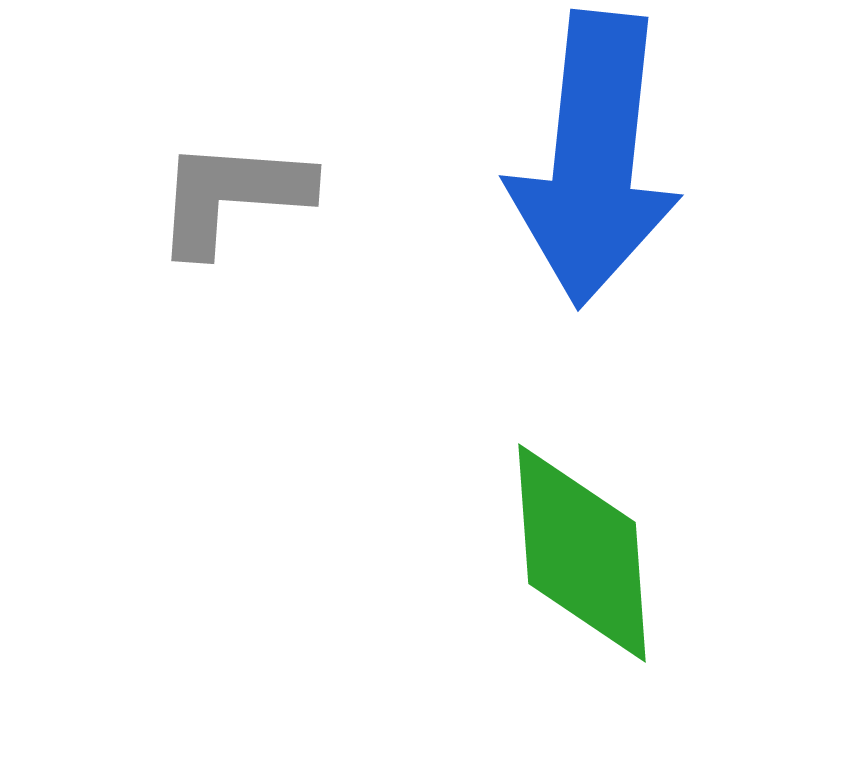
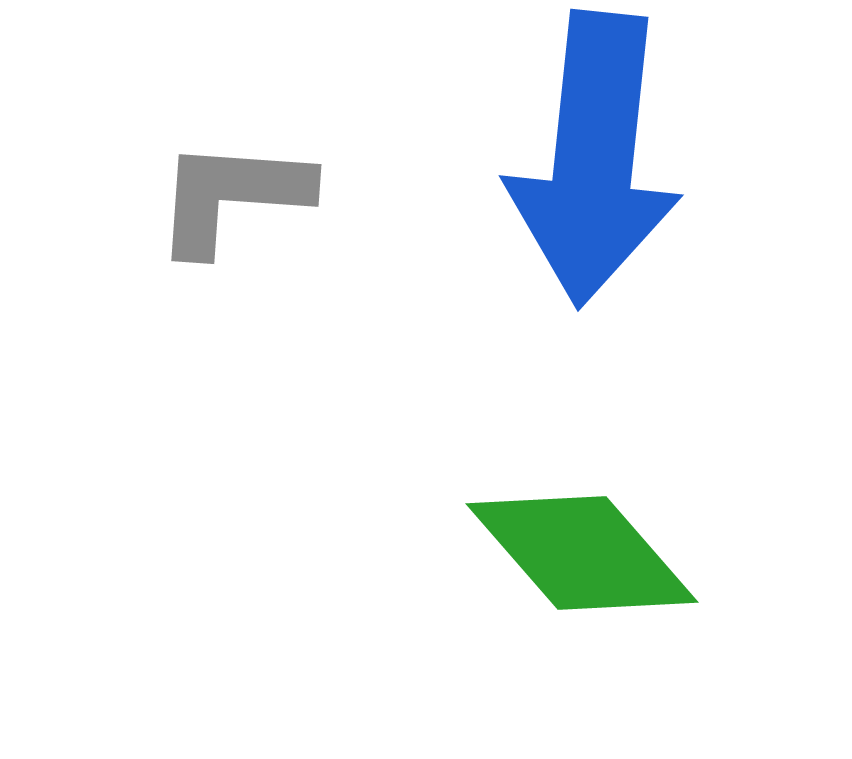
green diamond: rotated 37 degrees counterclockwise
